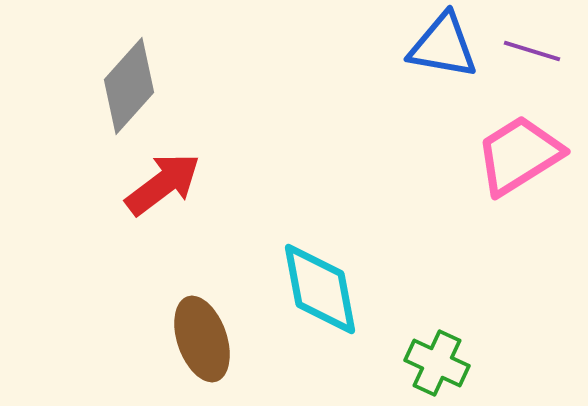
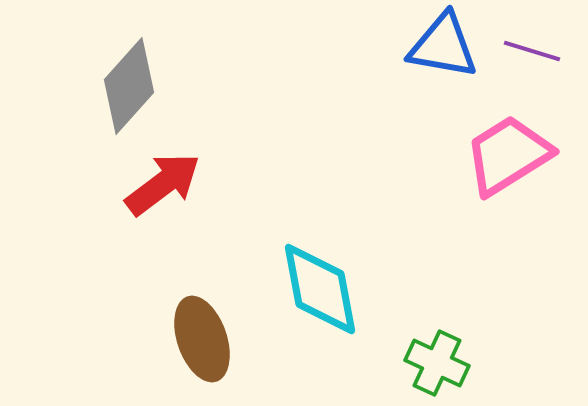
pink trapezoid: moved 11 px left
